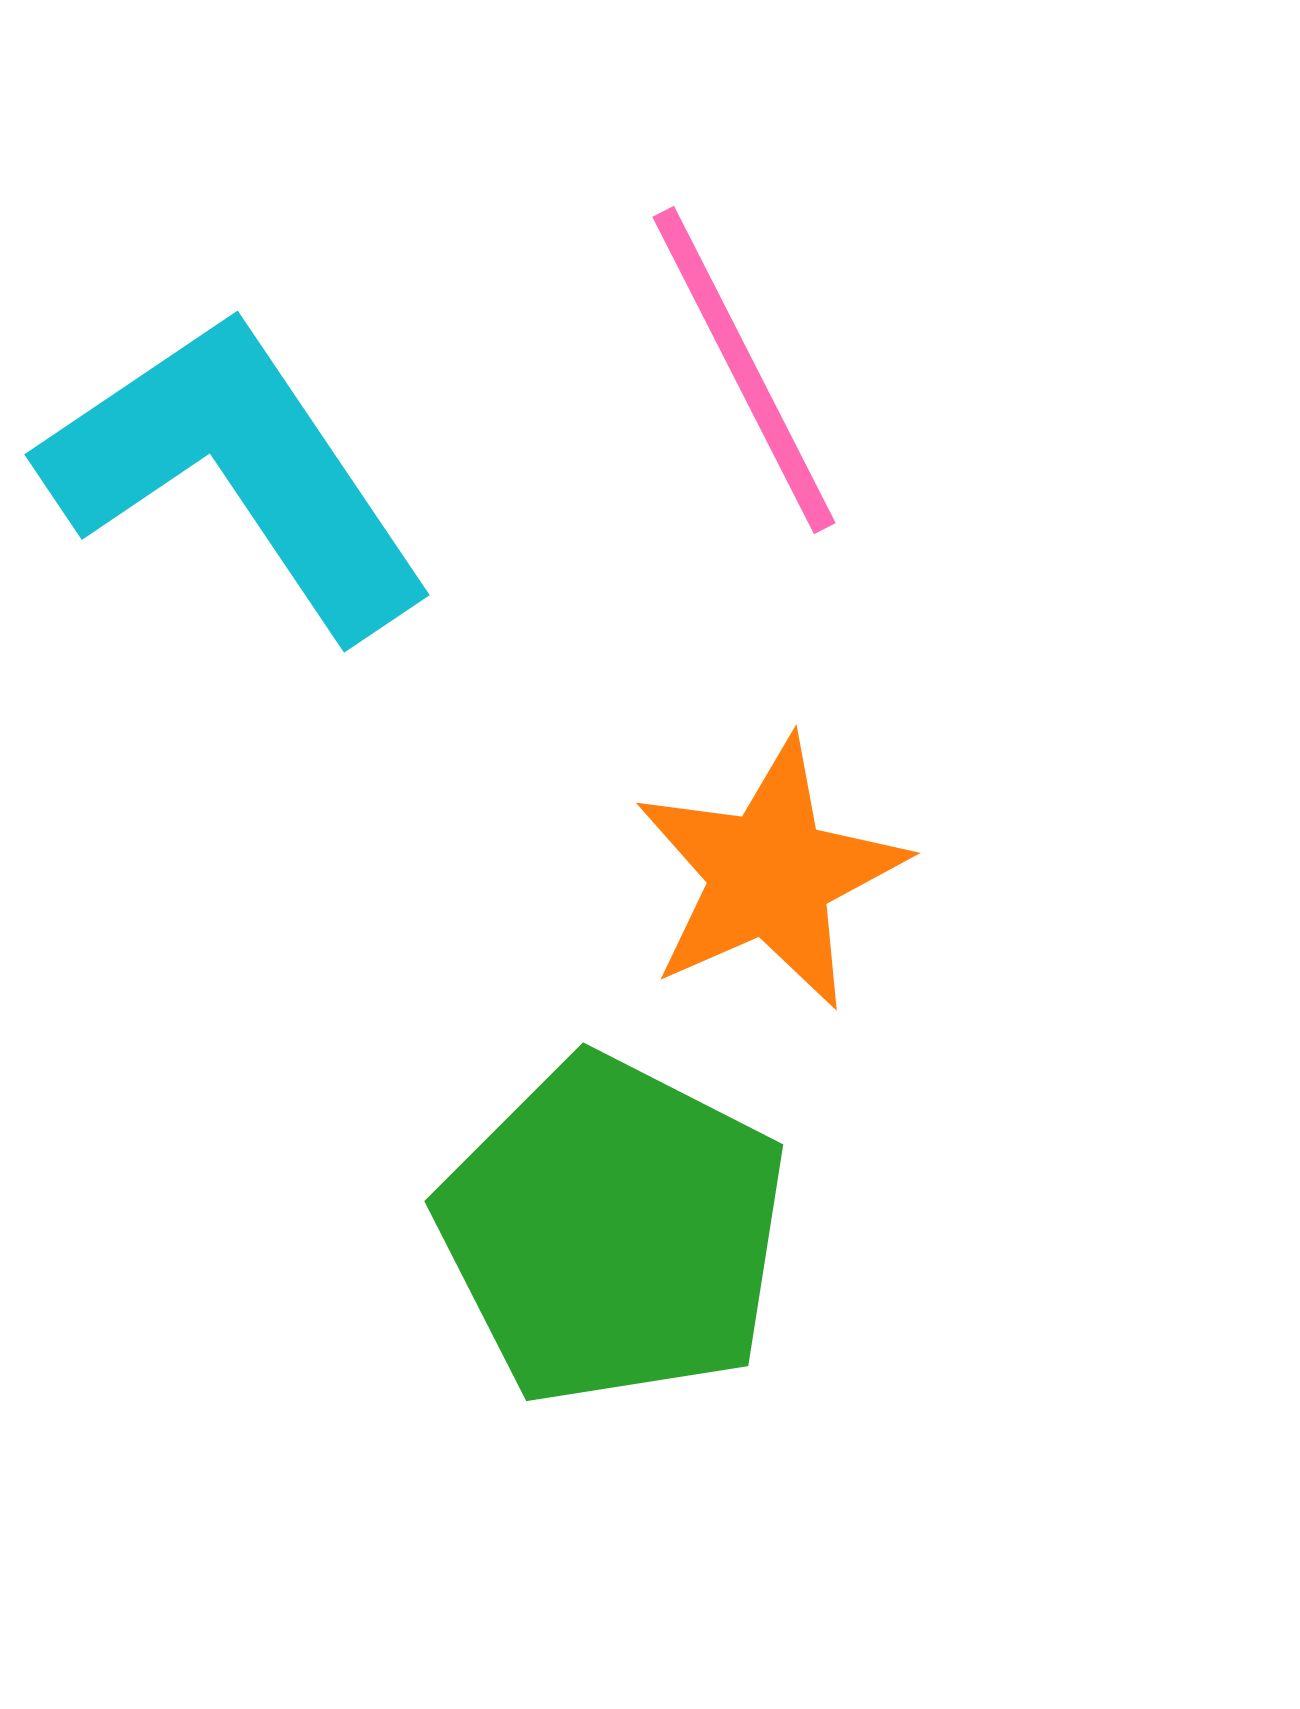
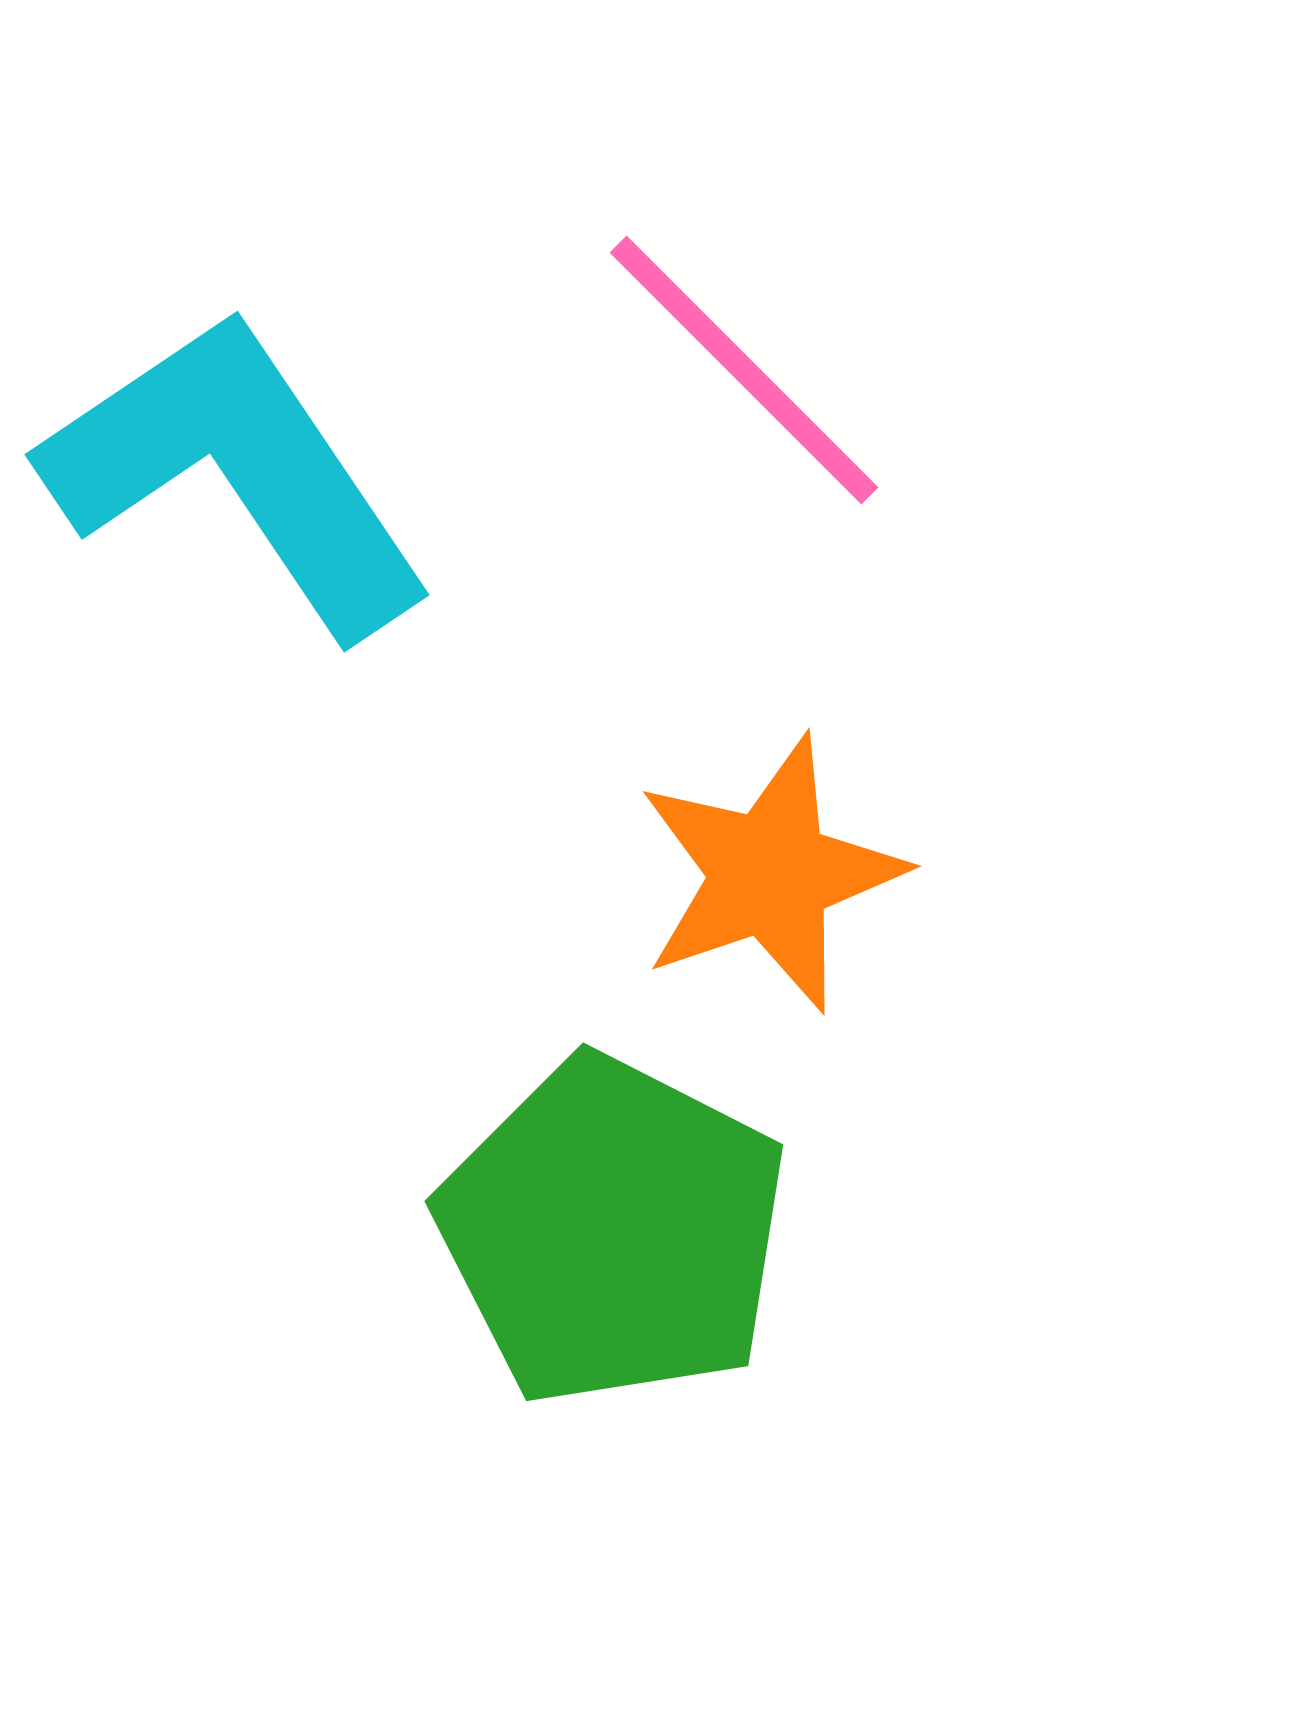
pink line: rotated 18 degrees counterclockwise
orange star: rotated 5 degrees clockwise
